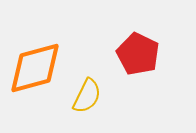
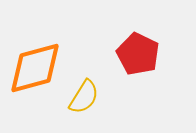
yellow semicircle: moved 3 px left, 1 px down; rotated 6 degrees clockwise
